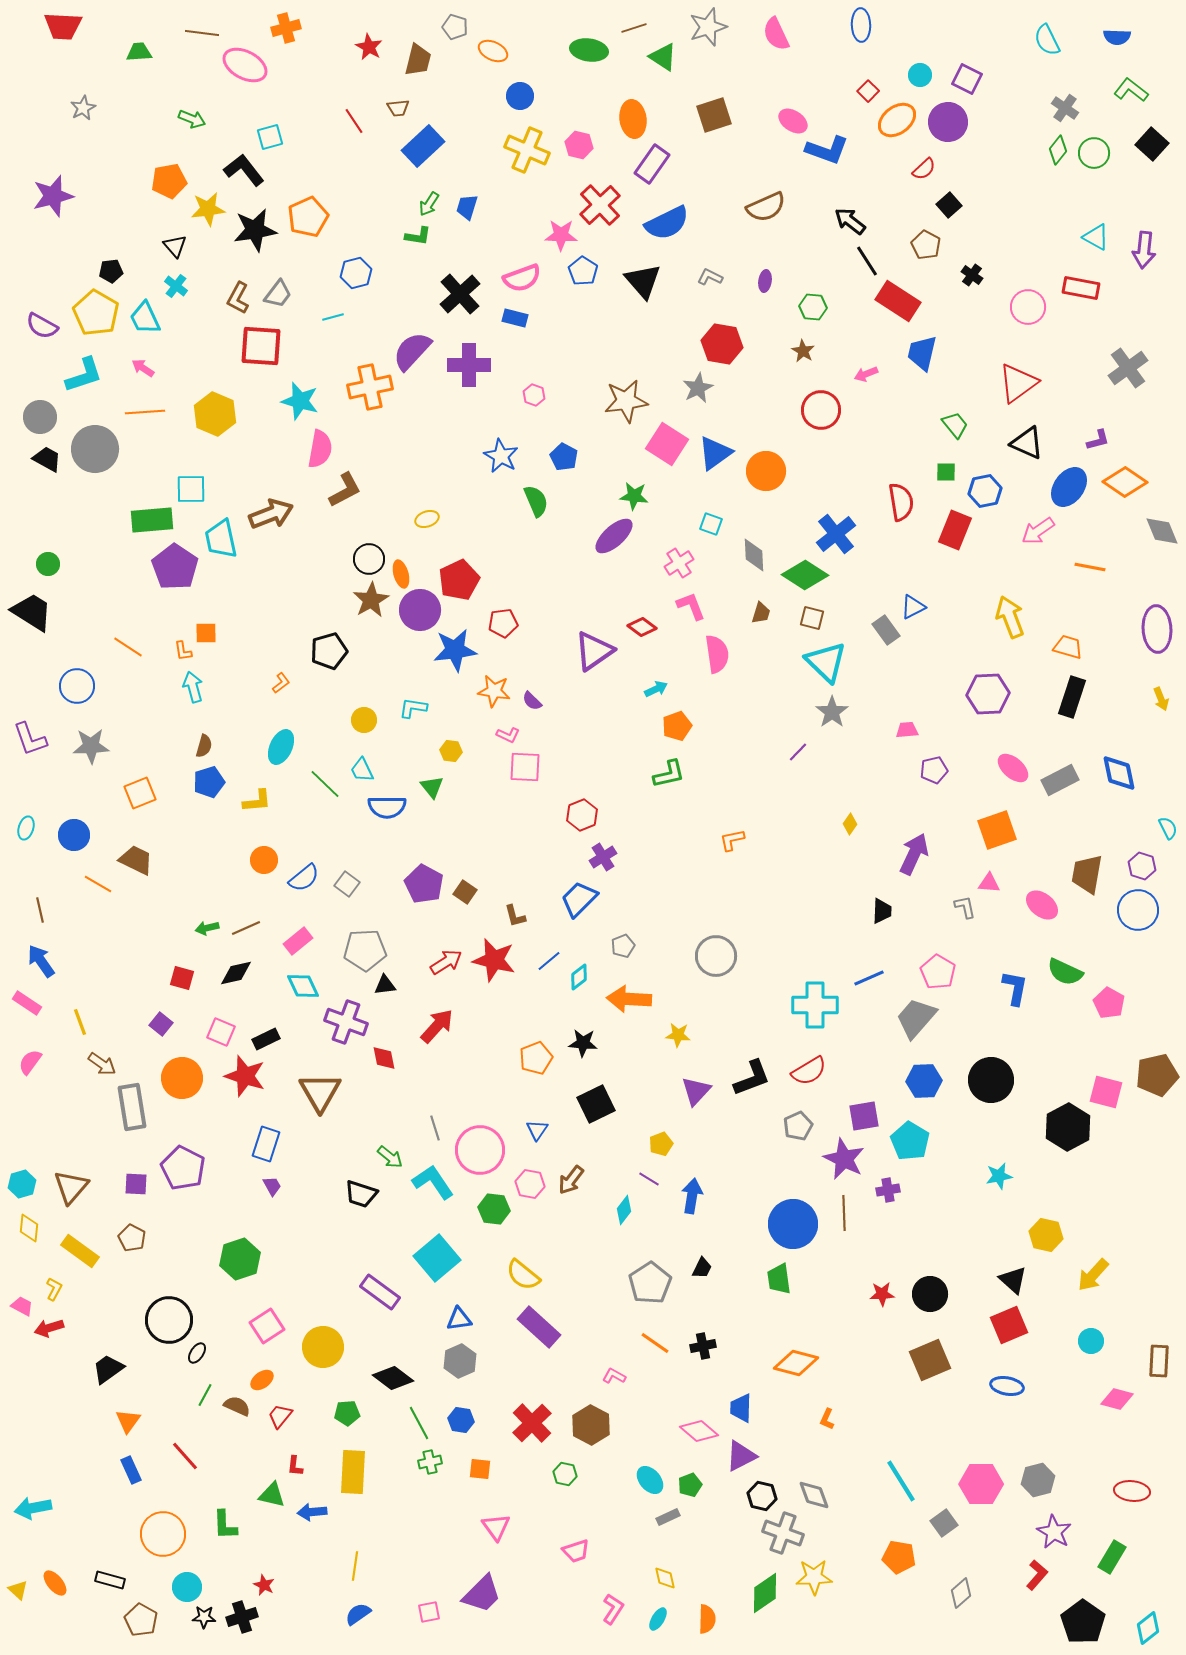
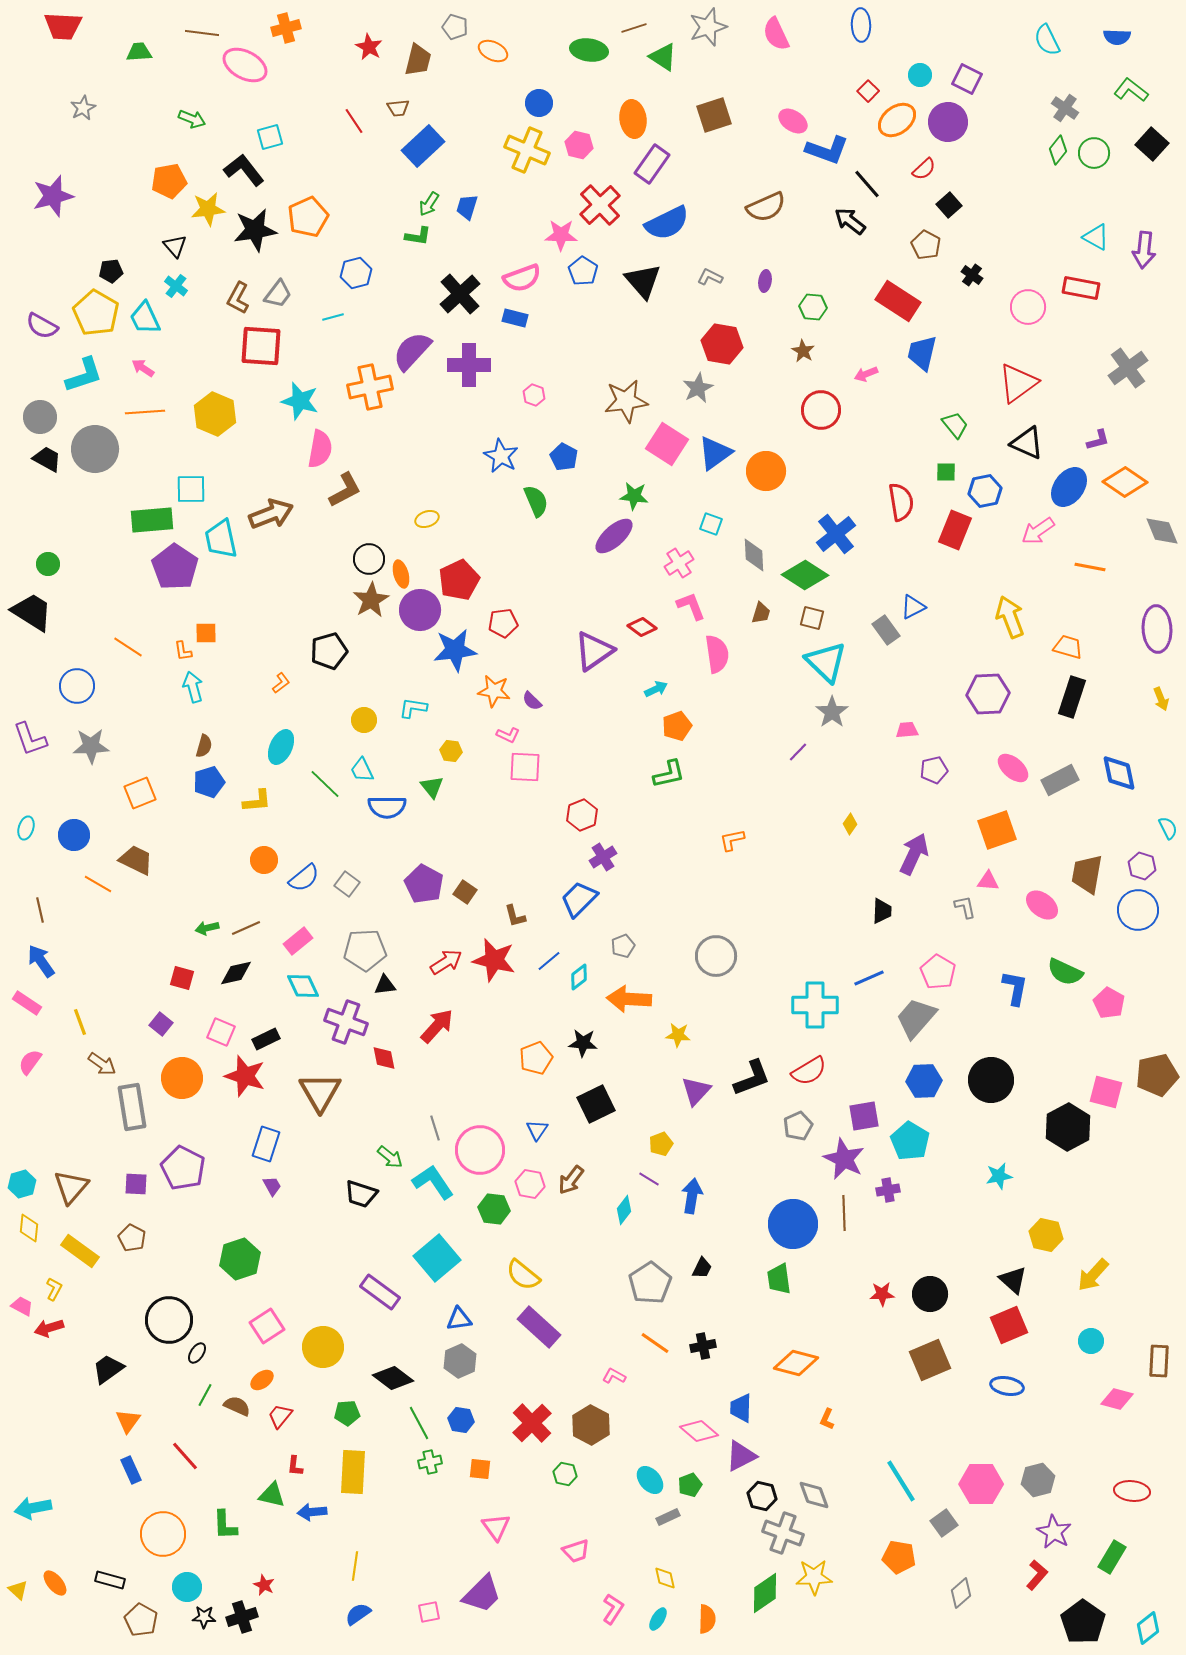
blue circle at (520, 96): moved 19 px right, 7 px down
black line at (867, 261): moved 77 px up; rotated 8 degrees counterclockwise
pink triangle at (989, 883): moved 1 px left, 2 px up
